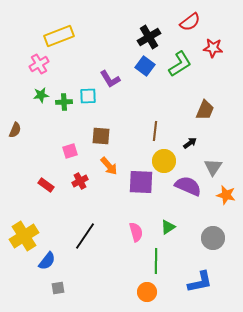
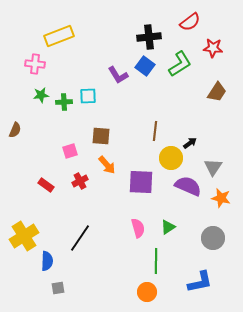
black cross: rotated 25 degrees clockwise
pink cross: moved 4 px left; rotated 36 degrees clockwise
purple L-shape: moved 8 px right, 4 px up
brown trapezoid: moved 12 px right, 18 px up; rotated 10 degrees clockwise
yellow circle: moved 7 px right, 3 px up
orange arrow: moved 2 px left, 1 px up
orange star: moved 5 px left, 3 px down
pink semicircle: moved 2 px right, 4 px up
black line: moved 5 px left, 2 px down
blue semicircle: rotated 36 degrees counterclockwise
